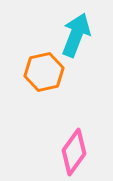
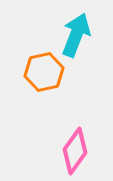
pink diamond: moved 1 px right, 1 px up
